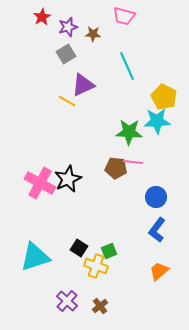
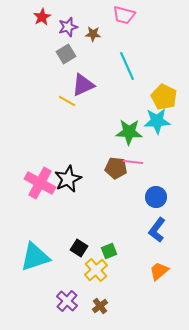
pink trapezoid: moved 1 px up
yellow cross: moved 4 px down; rotated 30 degrees clockwise
